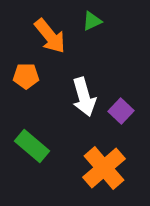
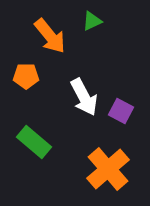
white arrow: rotated 12 degrees counterclockwise
purple square: rotated 15 degrees counterclockwise
green rectangle: moved 2 px right, 4 px up
orange cross: moved 4 px right, 1 px down
